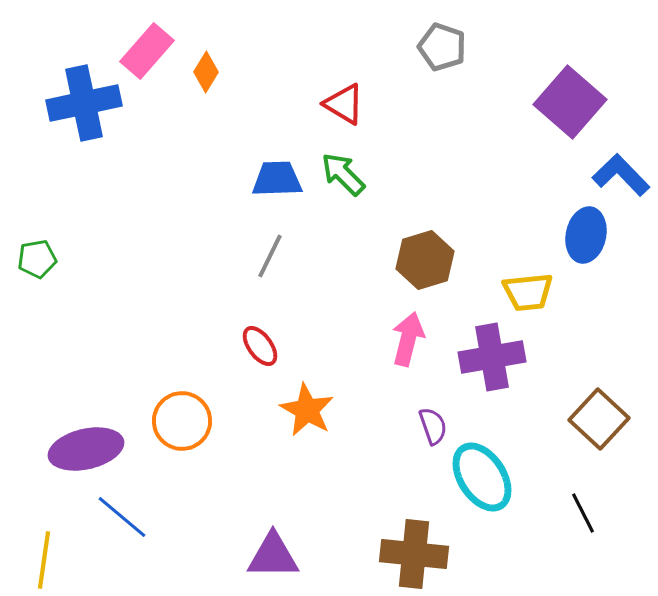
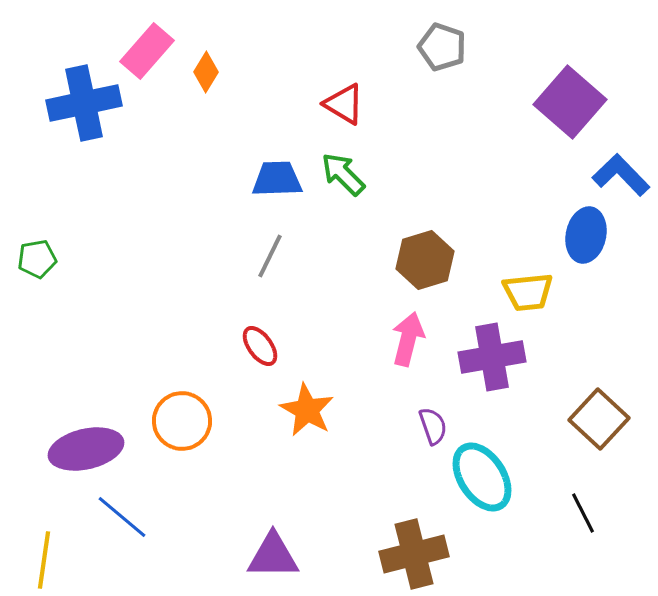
brown cross: rotated 20 degrees counterclockwise
